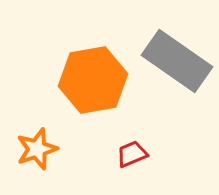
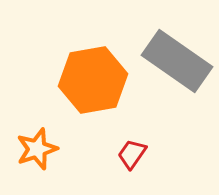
red trapezoid: rotated 32 degrees counterclockwise
